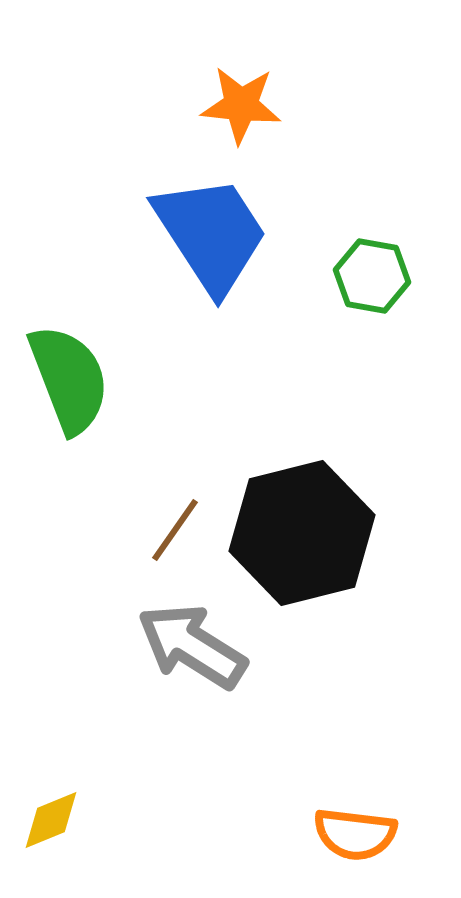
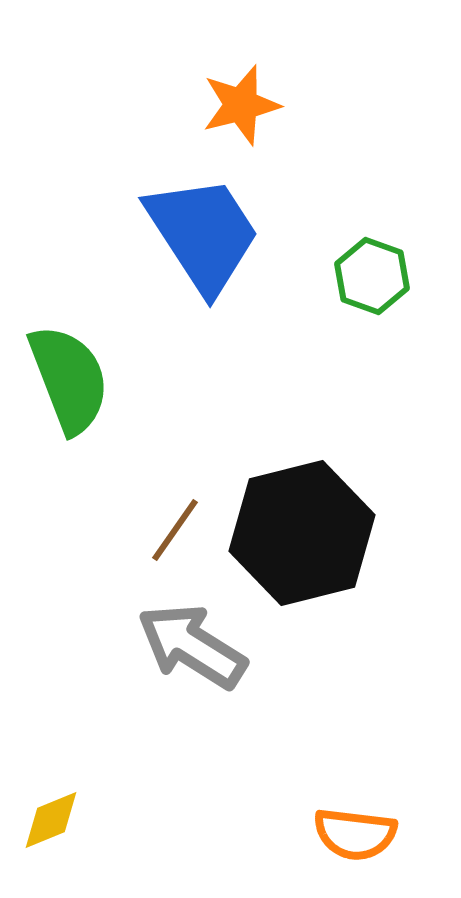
orange star: rotated 20 degrees counterclockwise
blue trapezoid: moved 8 px left
green hexagon: rotated 10 degrees clockwise
